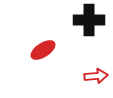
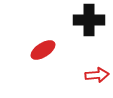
red arrow: moved 1 px right, 1 px up
